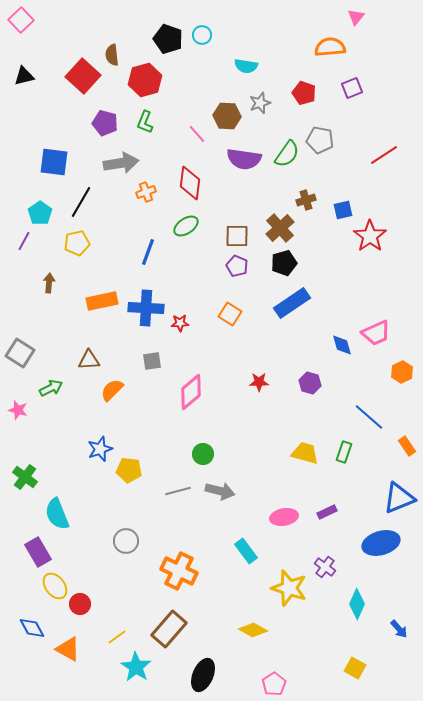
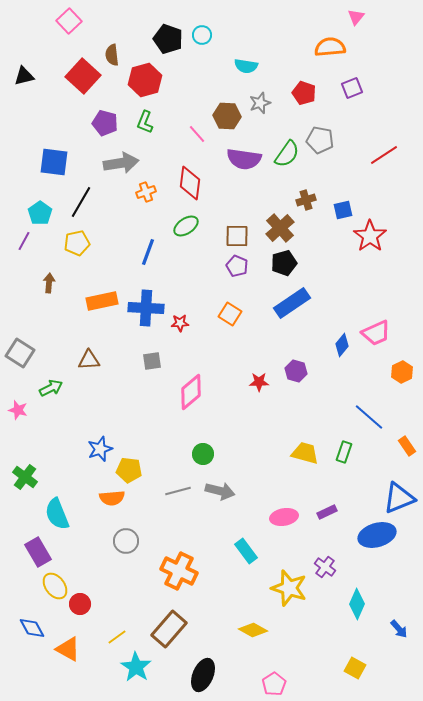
pink square at (21, 20): moved 48 px right, 1 px down
blue diamond at (342, 345): rotated 55 degrees clockwise
purple hexagon at (310, 383): moved 14 px left, 12 px up
orange semicircle at (112, 390): moved 108 px down; rotated 140 degrees counterclockwise
blue ellipse at (381, 543): moved 4 px left, 8 px up
